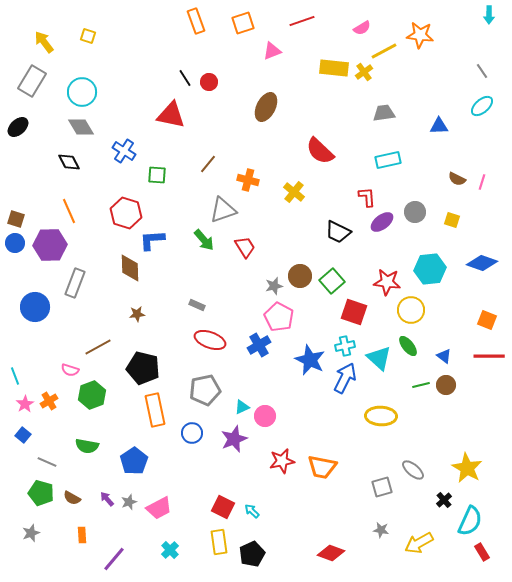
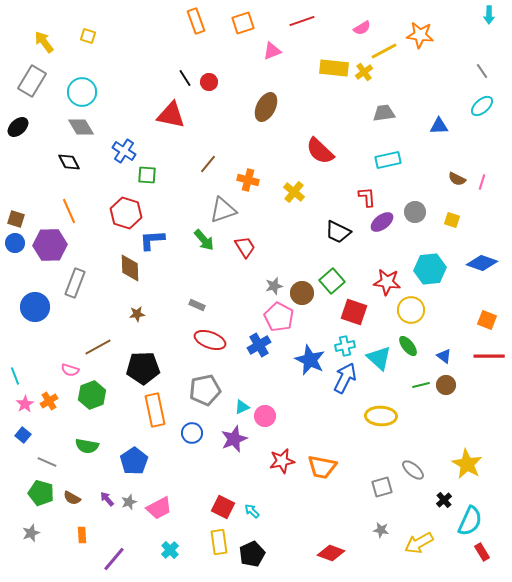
green square at (157, 175): moved 10 px left
brown circle at (300, 276): moved 2 px right, 17 px down
black pentagon at (143, 368): rotated 16 degrees counterclockwise
yellow star at (467, 468): moved 4 px up
